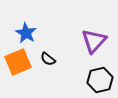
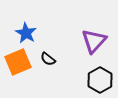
black hexagon: rotated 15 degrees counterclockwise
